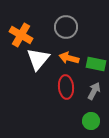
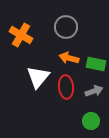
white triangle: moved 18 px down
gray arrow: rotated 42 degrees clockwise
